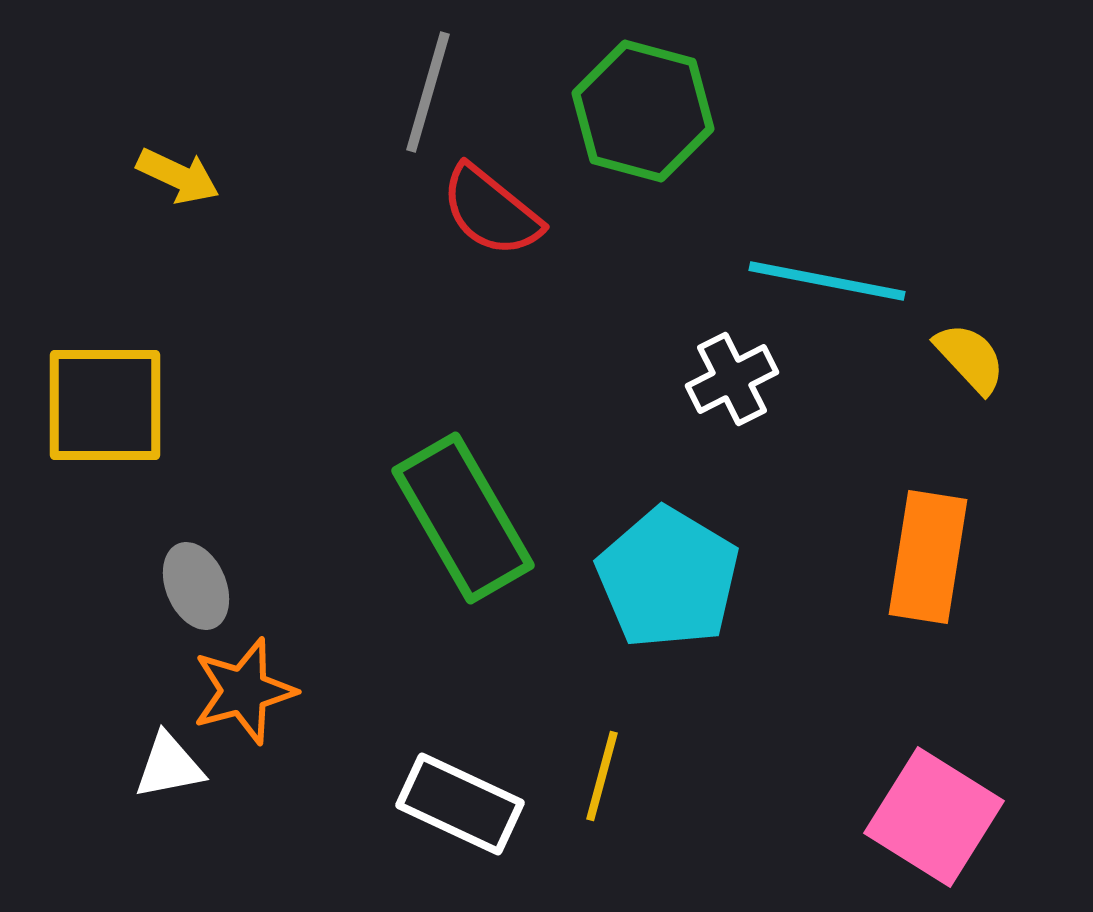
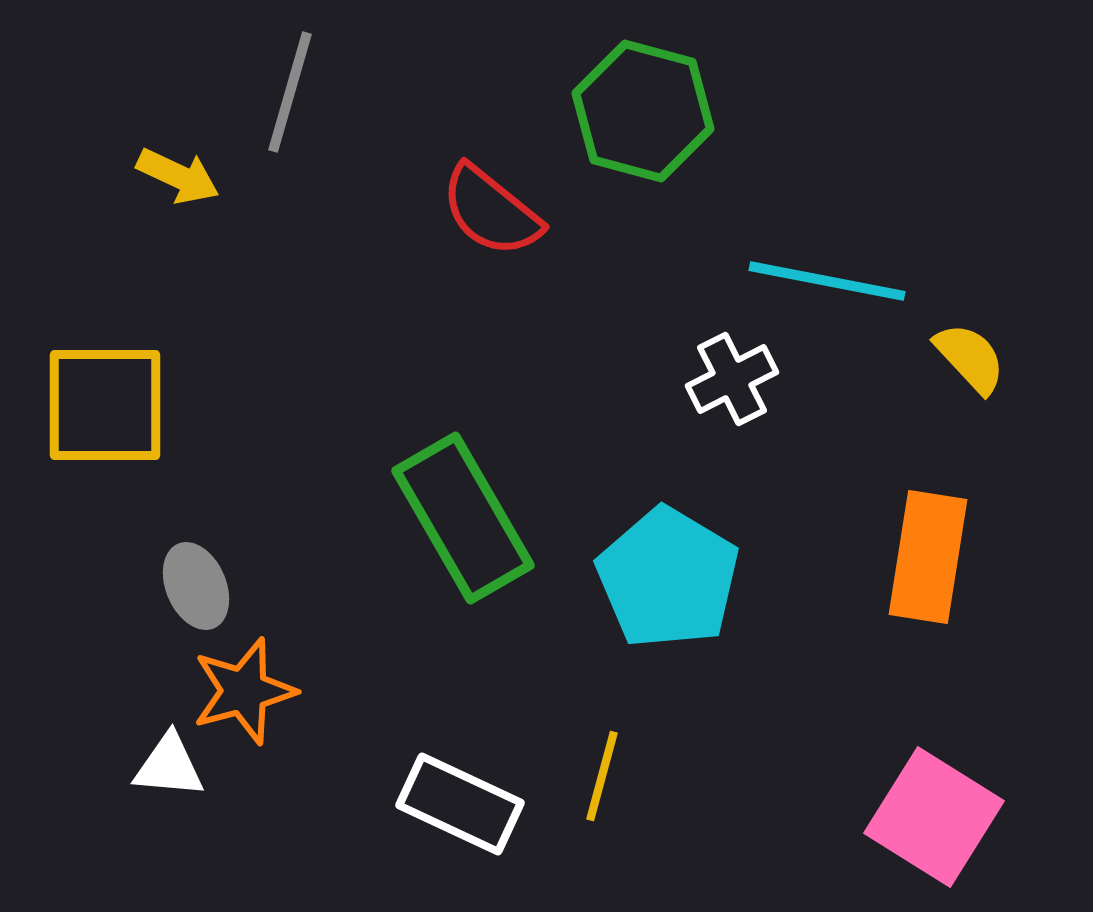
gray line: moved 138 px left
white triangle: rotated 16 degrees clockwise
